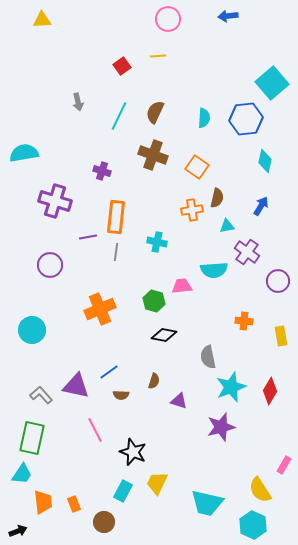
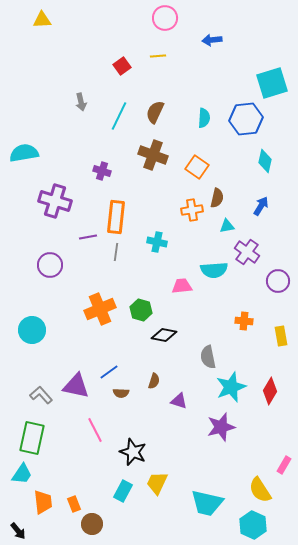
blue arrow at (228, 16): moved 16 px left, 24 px down
pink circle at (168, 19): moved 3 px left, 1 px up
cyan square at (272, 83): rotated 24 degrees clockwise
gray arrow at (78, 102): moved 3 px right
green hexagon at (154, 301): moved 13 px left, 9 px down
brown semicircle at (121, 395): moved 2 px up
brown circle at (104, 522): moved 12 px left, 2 px down
black arrow at (18, 531): rotated 72 degrees clockwise
